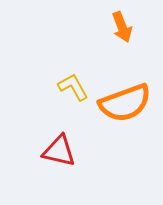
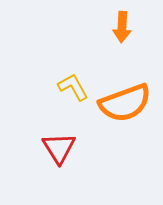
orange arrow: rotated 24 degrees clockwise
red triangle: moved 3 px up; rotated 45 degrees clockwise
